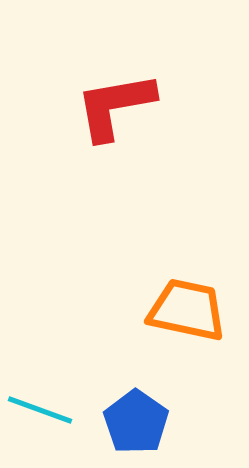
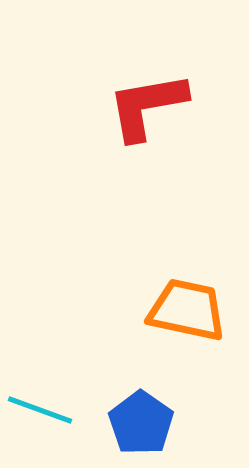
red L-shape: moved 32 px right
blue pentagon: moved 5 px right, 1 px down
